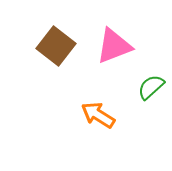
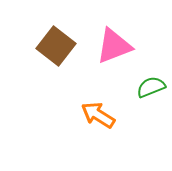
green semicircle: rotated 20 degrees clockwise
